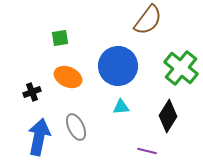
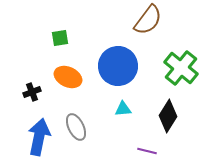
cyan triangle: moved 2 px right, 2 px down
